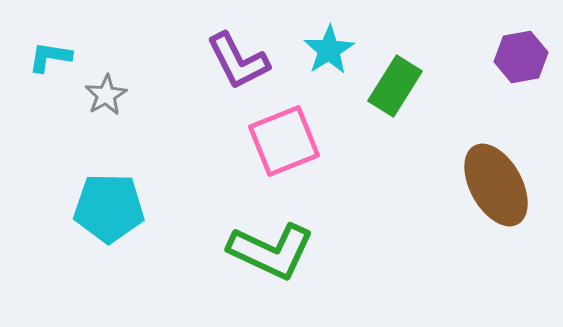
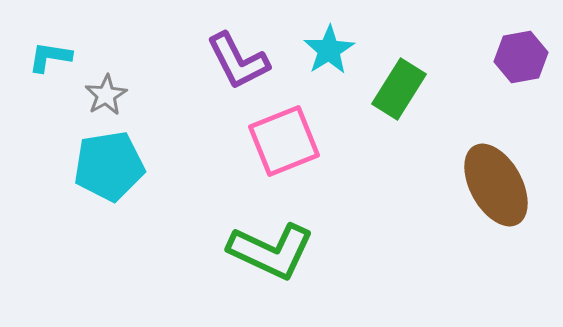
green rectangle: moved 4 px right, 3 px down
cyan pentagon: moved 42 px up; rotated 10 degrees counterclockwise
